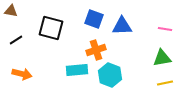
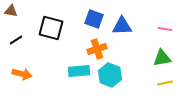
orange cross: moved 1 px right, 1 px up
cyan rectangle: moved 2 px right, 1 px down
